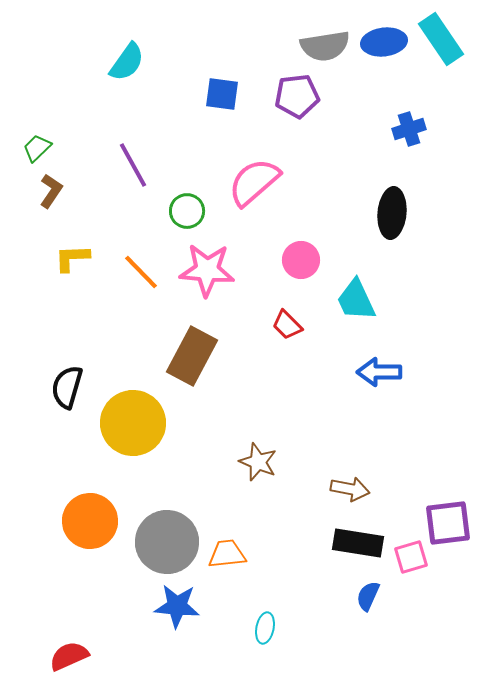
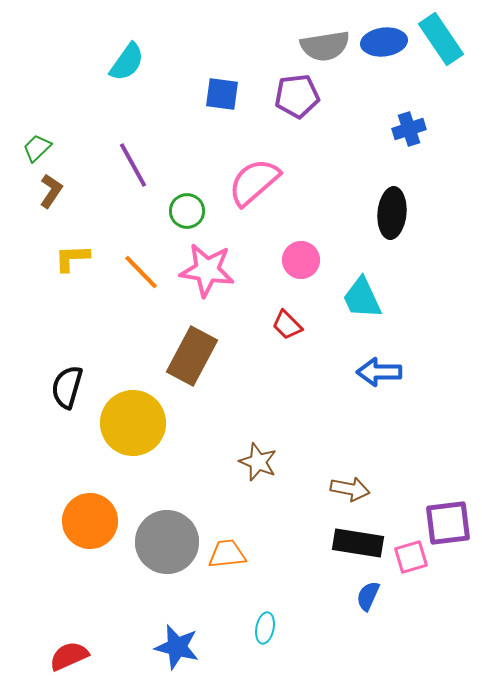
pink star: rotated 4 degrees clockwise
cyan trapezoid: moved 6 px right, 2 px up
blue star: moved 41 px down; rotated 9 degrees clockwise
